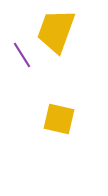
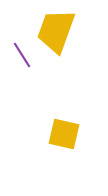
yellow square: moved 5 px right, 15 px down
